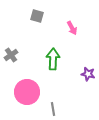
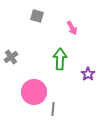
gray cross: moved 2 px down
green arrow: moved 7 px right
purple star: rotated 24 degrees clockwise
pink circle: moved 7 px right
gray line: rotated 16 degrees clockwise
